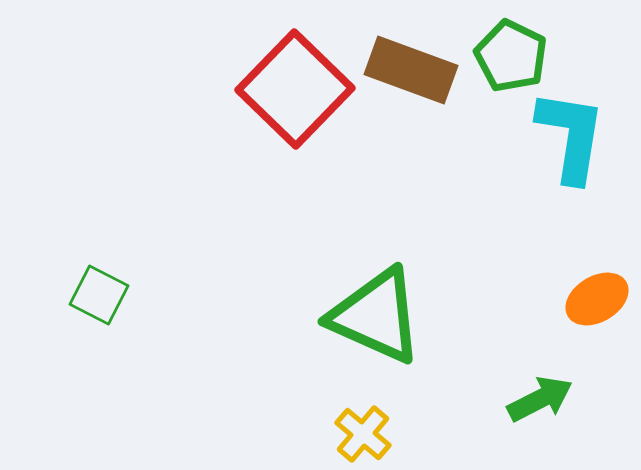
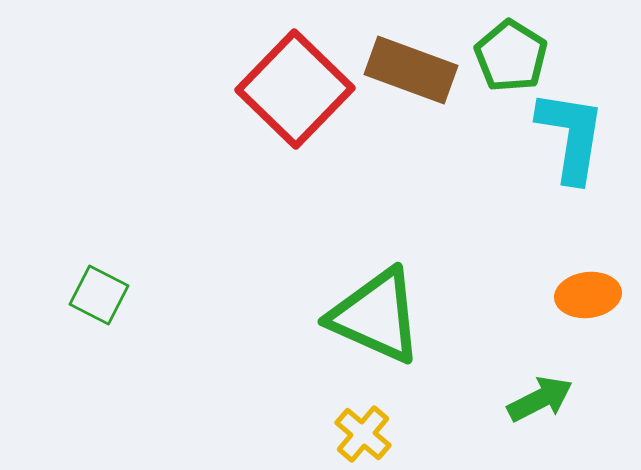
green pentagon: rotated 6 degrees clockwise
orange ellipse: moved 9 px left, 4 px up; rotated 24 degrees clockwise
